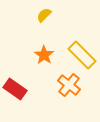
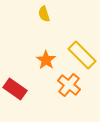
yellow semicircle: moved 1 px up; rotated 63 degrees counterclockwise
orange star: moved 2 px right, 5 px down
